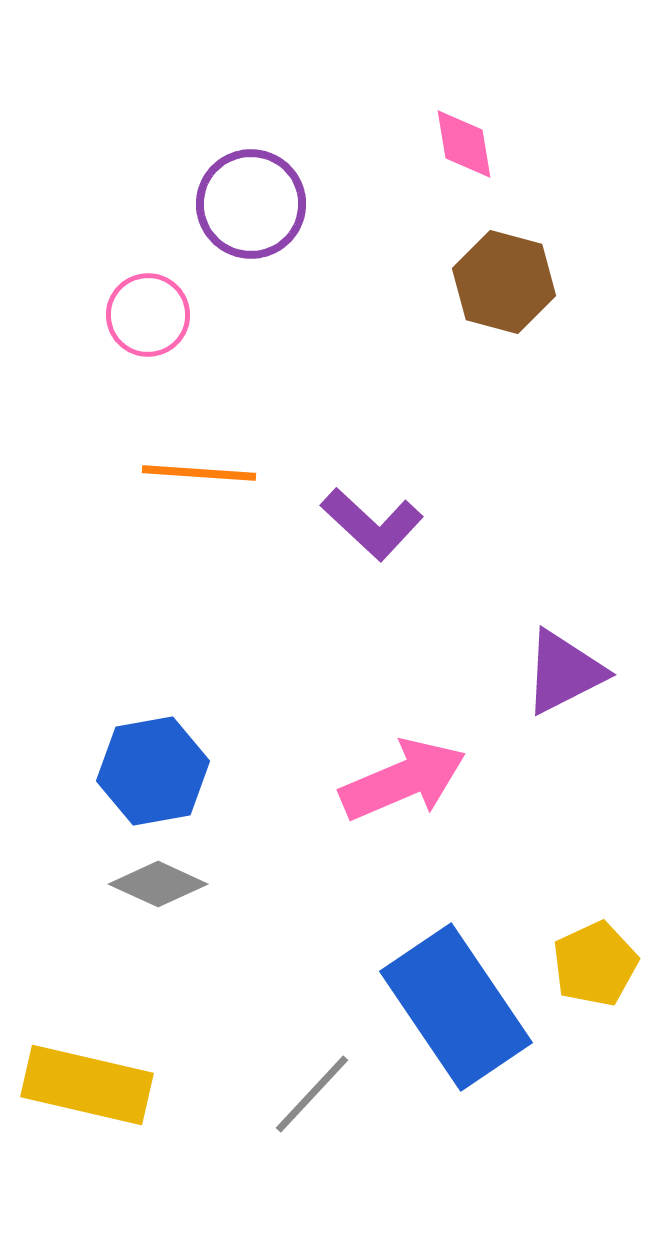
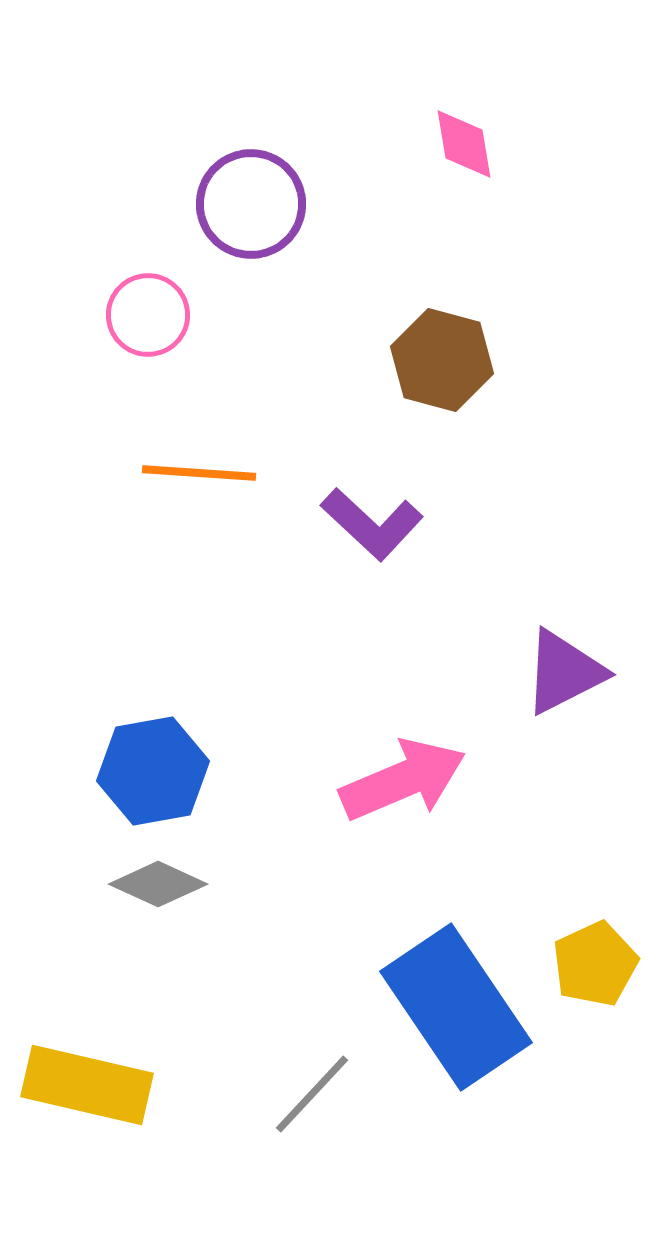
brown hexagon: moved 62 px left, 78 px down
